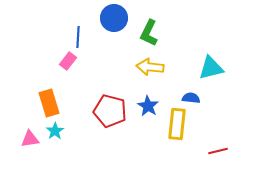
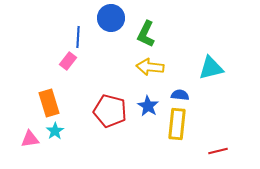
blue circle: moved 3 px left
green L-shape: moved 3 px left, 1 px down
blue semicircle: moved 11 px left, 3 px up
